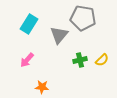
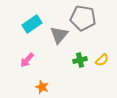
cyan rectangle: moved 3 px right; rotated 24 degrees clockwise
orange star: rotated 16 degrees clockwise
